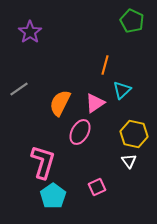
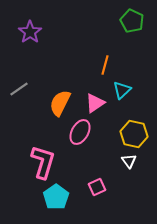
cyan pentagon: moved 3 px right, 1 px down
